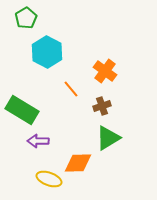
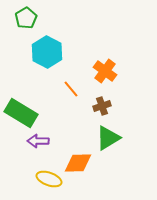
green rectangle: moved 1 px left, 3 px down
